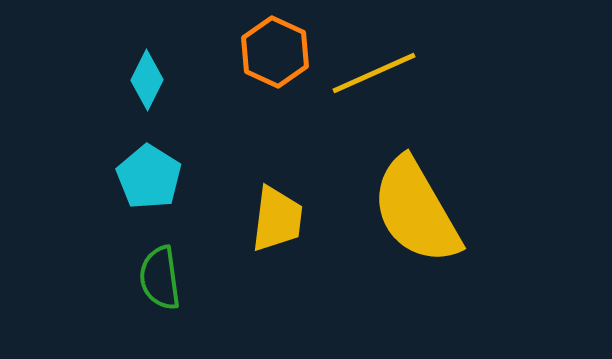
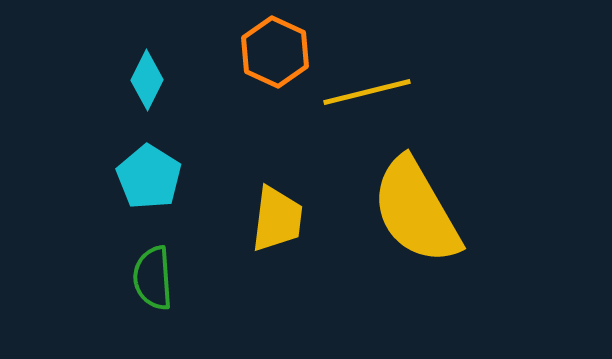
yellow line: moved 7 px left, 19 px down; rotated 10 degrees clockwise
green semicircle: moved 7 px left; rotated 4 degrees clockwise
